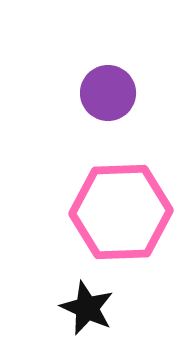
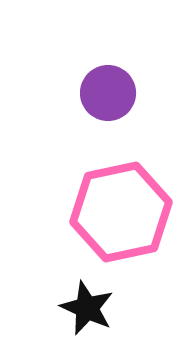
pink hexagon: rotated 10 degrees counterclockwise
